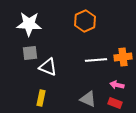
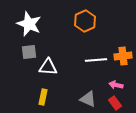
white star: rotated 20 degrees clockwise
gray square: moved 1 px left, 1 px up
orange cross: moved 1 px up
white triangle: rotated 18 degrees counterclockwise
pink arrow: moved 1 px left
yellow rectangle: moved 2 px right, 1 px up
red rectangle: rotated 32 degrees clockwise
